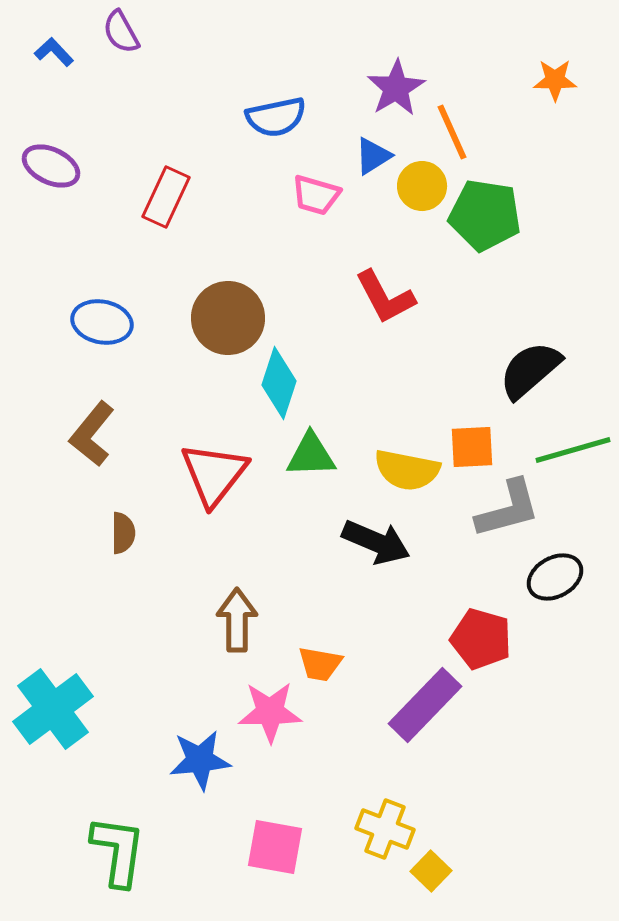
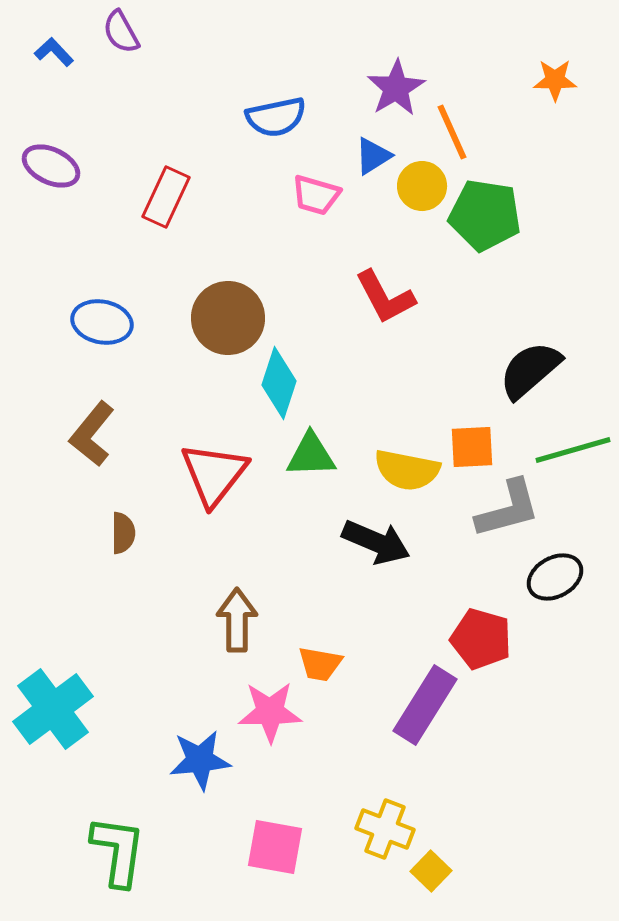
purple rectangle: rotated 12 degrees counterclockwise
